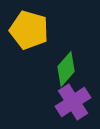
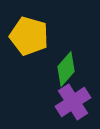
yellow pentagon: moved 6 px down
